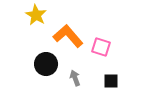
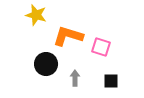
yellow star: rotated 15 degrees counterclockwise
orange L-shape: rotated 32 degrees counterclockwise
gray arrow: rotated 21 degrees clockwise
